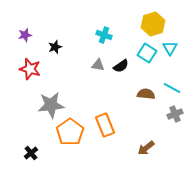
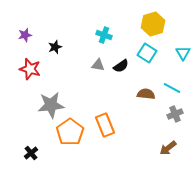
cyan triangle: moved 13 px right, 5 px down
brown arrow: moved 22 px right
